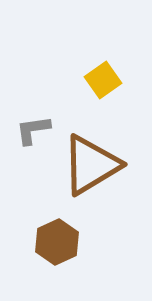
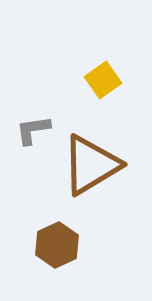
brown hexagon: moved 3 px down
